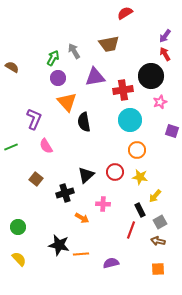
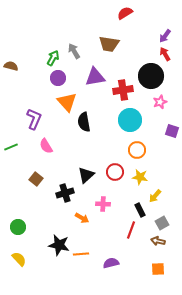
brown trapezoid: rotated 20 degrees clockwise
brown semicircle: moved 1 px left, 1 px up; rotated 16 degrees counterclockwise
gray square: moved 2 px right, 1 px down
